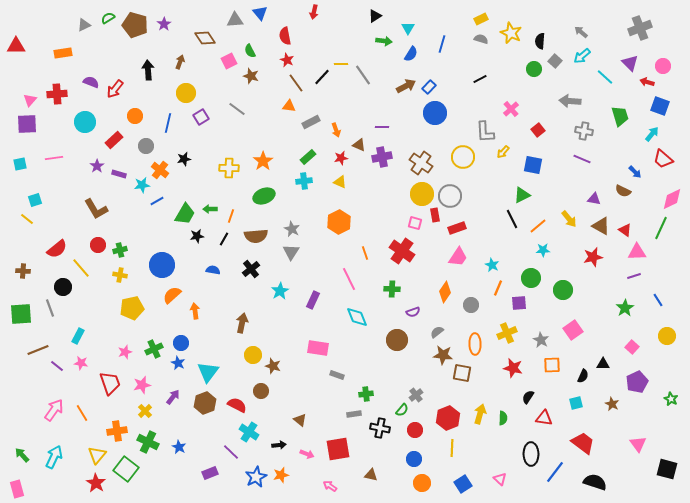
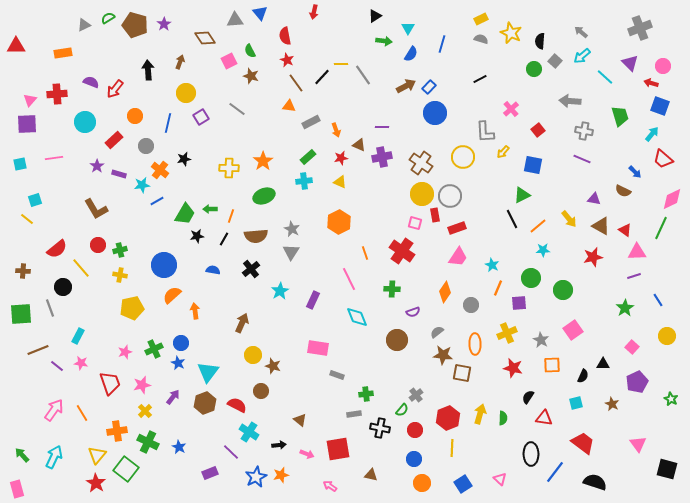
red arrow at (647, 82): moved 4 px right, 1 px down
blue circle at (162, 265): moved 2 px right
brown arrow at (242, 323): rotated 12 degrees clockwise
